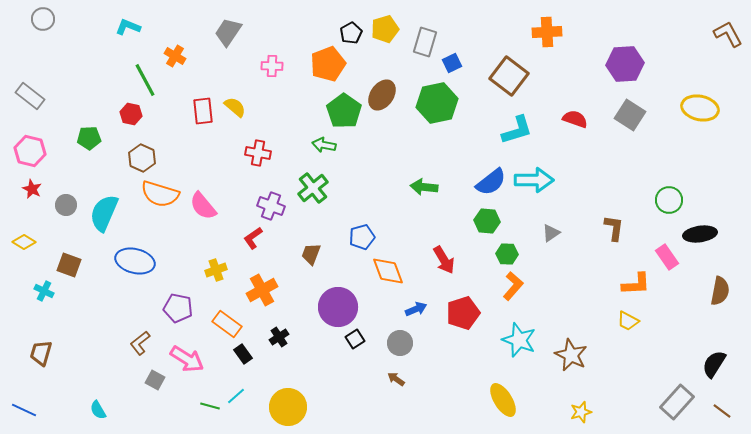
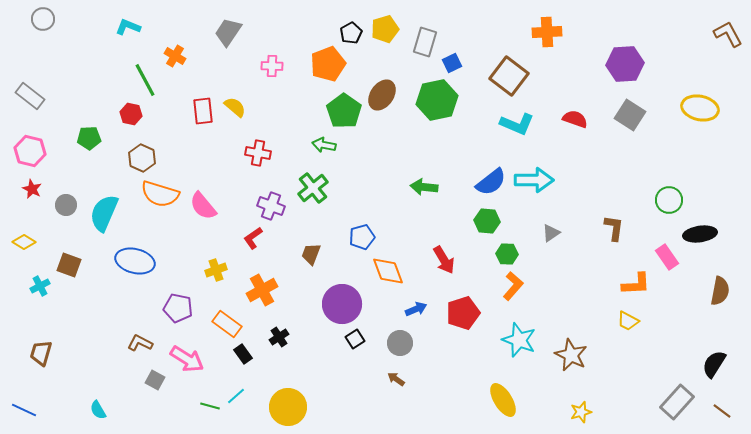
green hexagon at (437, 103): moved 3 px up
cyan L-shape at (517, 130): moved 6 px up; rotated 40 degrees clockwise
cyan cross at (44, 291): moved 4 px left, 5 px up; rotated 36 degrees clockwise
purple circle at (338, 307): moved 4 px right, 3 px up
brown L-shape at (140, 343): rotated 65 degrees clockwise
